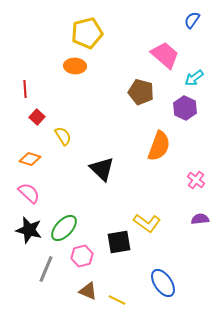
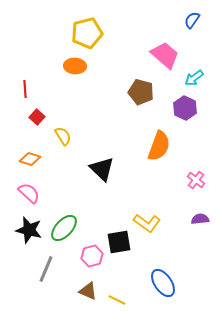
pink hexagon: moved 10 px right
